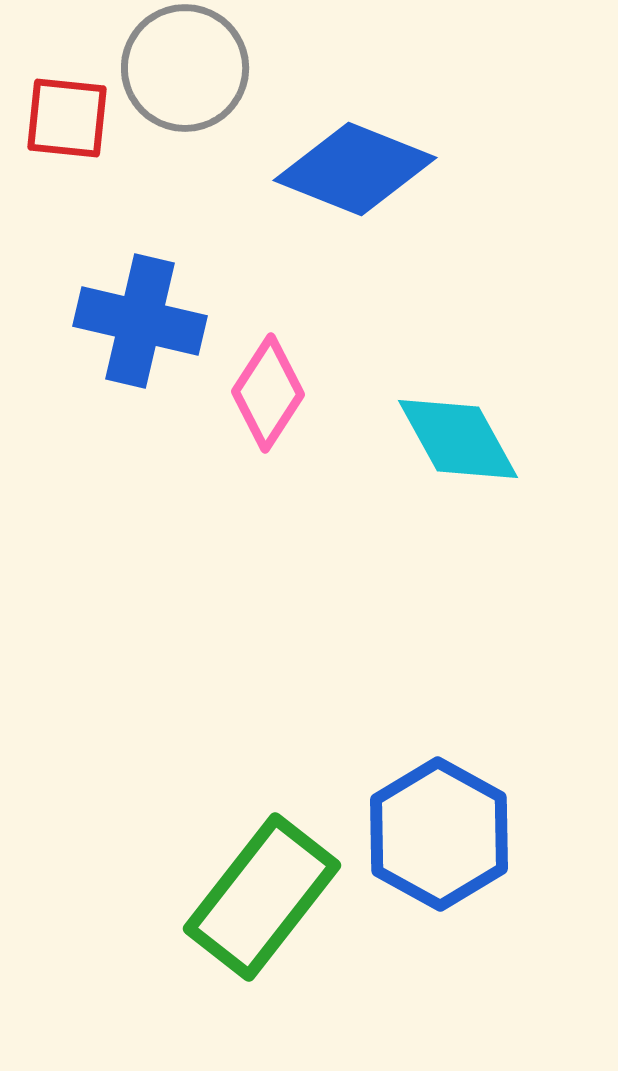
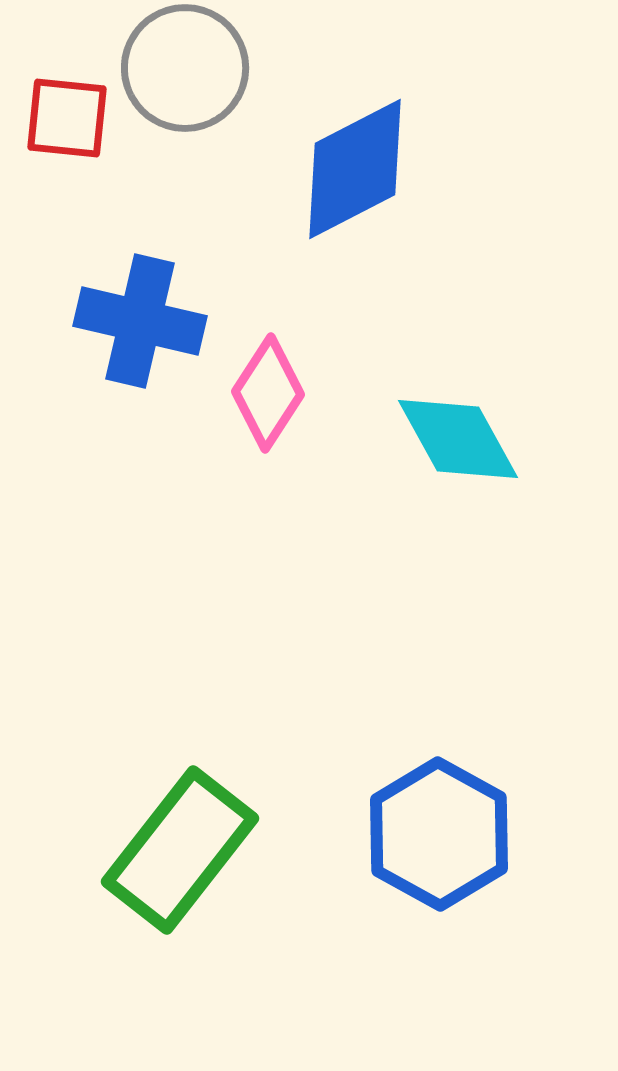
blue diamond: rotated 49 degrees counterclockwise
green rectangle: moved 82 px left, 47 px up
